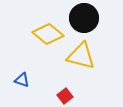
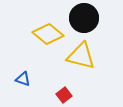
blue triangle: moved 1 px right, 1 px up
red square: moved 1 px left, 1 px up
